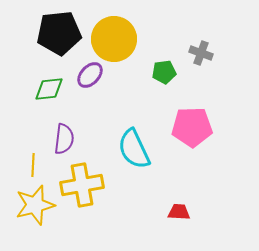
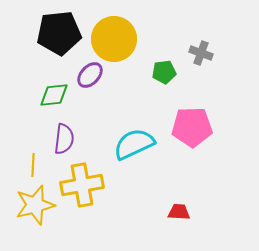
green diamond: moved 5 px right, 6 px down
cyan semicircle: moved 5 px up; rotated 90 degrees clockwise
